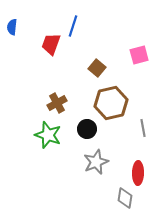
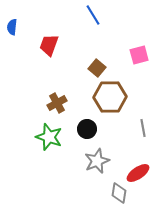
blue line: moved 20 px right, 11 px up; rotated 50 degrees counterclockwise
red trapezoid: moved 2 px left, 1 px down
brown hexagon: moved 1 px left, 6 px up; rotated 12 degrees clockwise
green star: moved 1 px right, 2 px down
gray star: moved 1 px right, 1 px up
red ellipse: rotated 55 degrees clockwise
gray diamond: moved 6 px left, 5 px up
